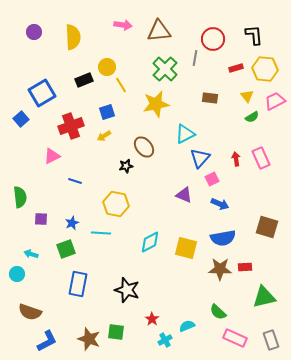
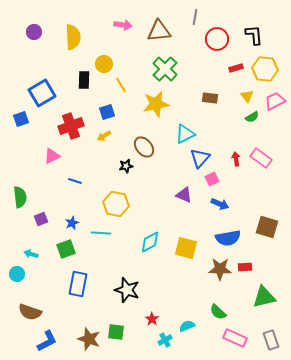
red circle at (213, 39): moved 4 px right
gray line at (195, 58): moved 41 px up
yellow circle at (107, 67): moved 3 px left, 3 px up
black rectangle at (84, 80): rotated 66 degrees counterclockwise
blue square at (21, 119): rotated 21 degrees clockwise
pink rectangle at (261, 158): rotated 30 degrees counterclockwise
purple square at (41, 219): rotated 24 degrees counterclockwise
blue semicircle at (223, 238): moved 5 px right
